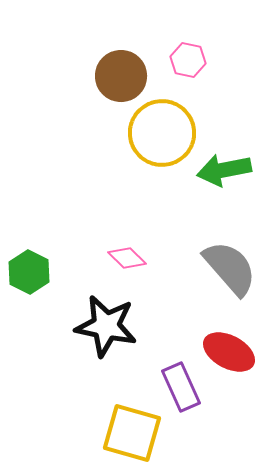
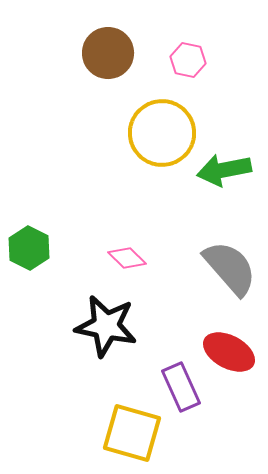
brown circle: moved 13 px left, 23 px up
green hexagon: moved 24 px up
